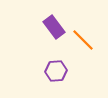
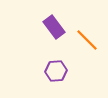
orange line: moved 4 px right
